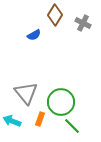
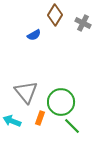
gray triangle: moved 1 px up
orange rectangle: moved 1 px up
